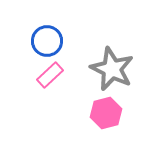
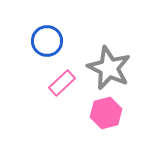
gray star: moved 3 px left, 1 px up
pink rectangle: moved 12 px right, 8 px down
